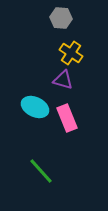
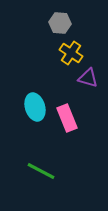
gray hexagon: moved 1 px left, 5 px down
purple triangle: moved 25 px right, 2 px up
cyan ellipse: rotated 48 degrees clockwise
green line: rotated 20 degrees counterclockwise
